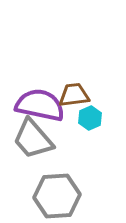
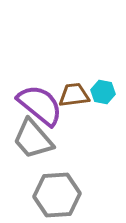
purple semicircle: rotated 27 degrees clockwise
cyan hexagon: moved 13 px right, 26 px up; rotated 25 degrees counterclockwise
gray hexagon: moved 1 px up
